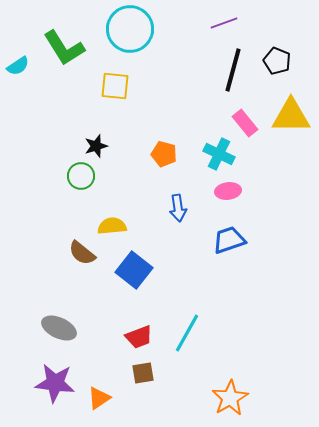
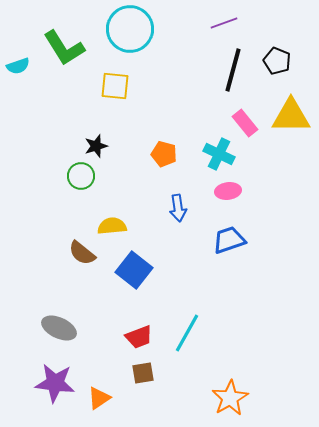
cyan semicircle: rotated 15 degrees clockwise
